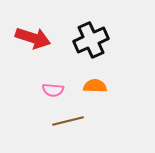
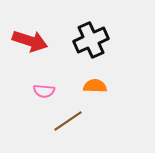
red arrow: moved 3 px left, 3 px down
pink semicircle: moved 9 px left, 1 px down
brown line: rotated 20 degrees counterclockwise
